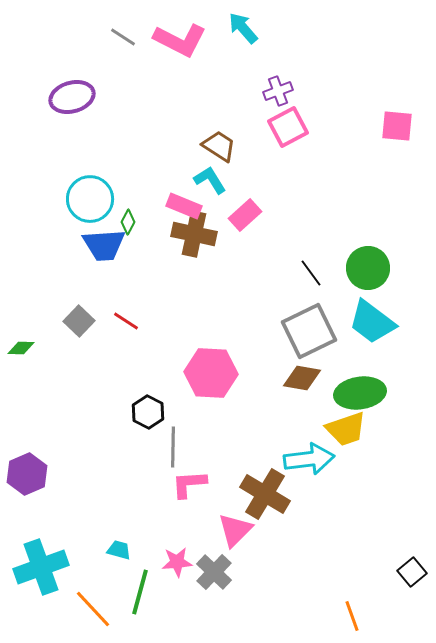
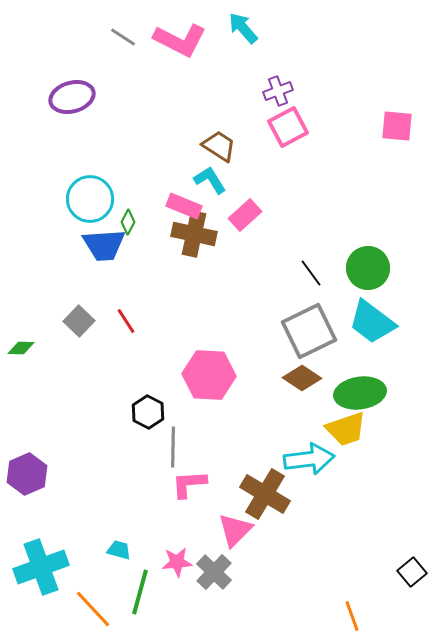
red line at (126, 321): rotated 24 degrees clockwise
pink hexagon at (211, 373): moved 2 px left, 2 px down
brown diamond at (302, 378): rotated 24 degrees clockwise
